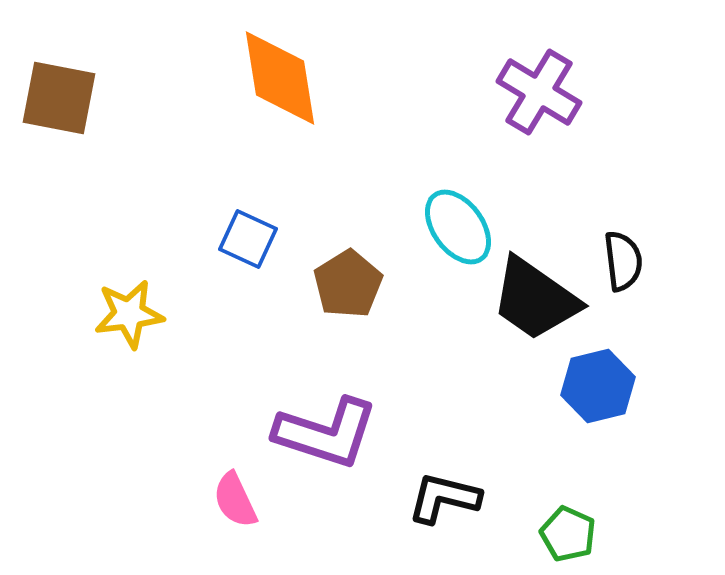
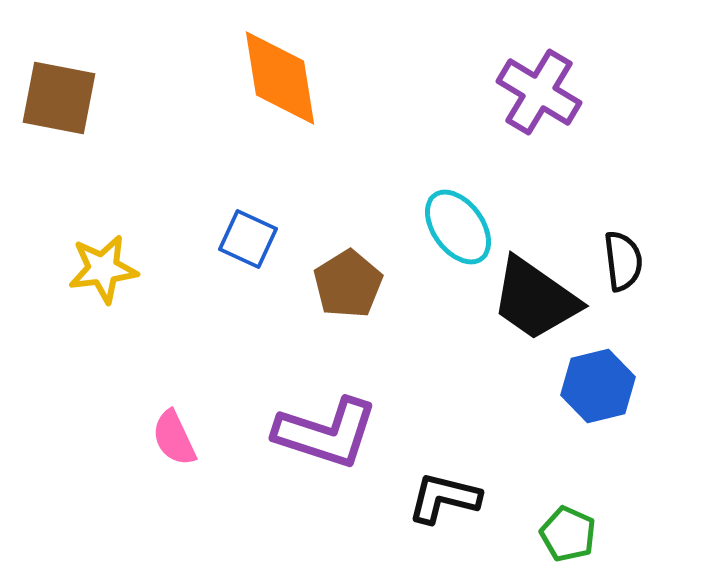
yellow star: moved 26 px left, 45 px up
pink semicircle: moved 61 px left, 62 px up
